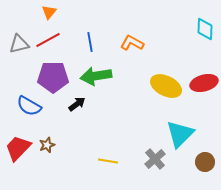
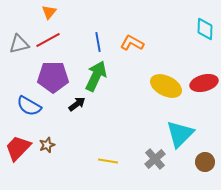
blue line: moved 8 px right
green arrow: rotated 124 degrees clockwise
